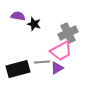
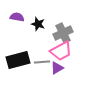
purple semicircle: moved 1 px left, 1 px down
black star: moved 4 px right
gray cross: moved 5 px left
black rectangle: moved 9 px up
